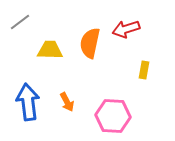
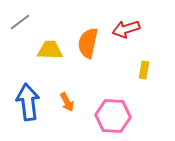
orange semicircle: moved 2 px left
